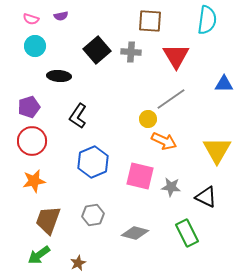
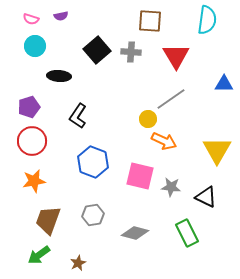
blue hexagon: rotated 16 degrees counterclockwise
